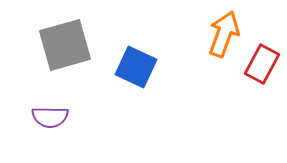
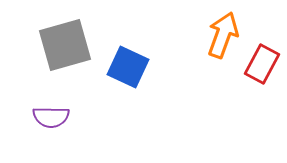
orange arrow: moved 1 px left, 1 px down
blue square: moved 8 px left
purple semicircle: moved 1 px right
